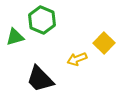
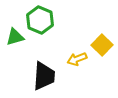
green hexagon: moved 2 px left
yellow square: moved 2 px left, 2 px down
black trapezoid: moved 4 px right, 3 px up; rotated 132 degrees counterclockwise
